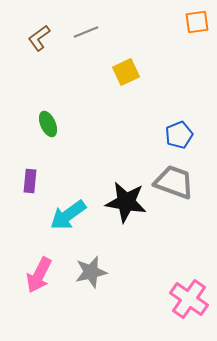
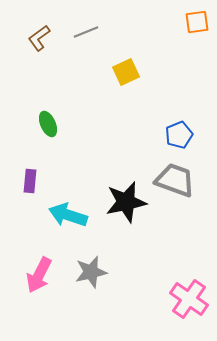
gray trapezoid: moved 1 px right, 2 px up
black star: rotated 21 degrees counterclockwise
cyan arrow: rotated 54 degrees clockwise
